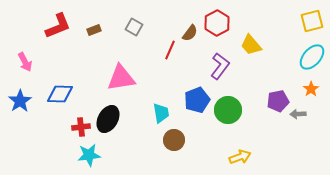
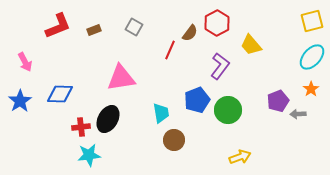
purple pentagon: rotated 10 degrees counterclockwise
